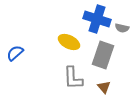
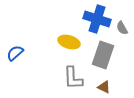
gray semicircle: rotated 48 degrees clockwise
yellow ellipse: rotated 10 degrees counterclockwise
brown triangle: rotated 24 degrees counterclockwise
